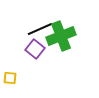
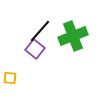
black line: moved 2 px down; rotated 25 degrees counterclockwise
green cross: moved 12 px right
